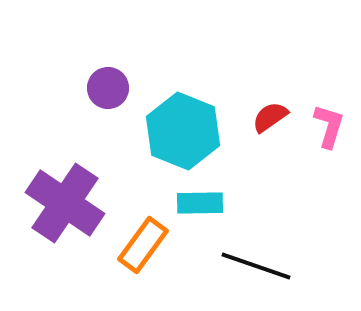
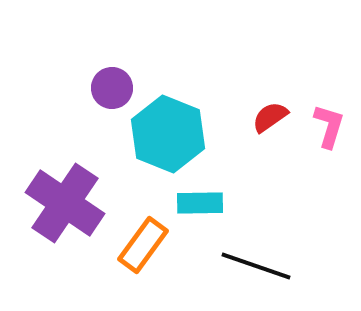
purple circle: moved 4 px right
cyan hexagon: moved 15 px left, 3 px down
